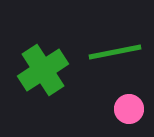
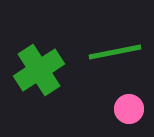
green cross: moved 4 px left
